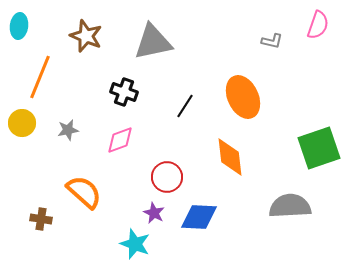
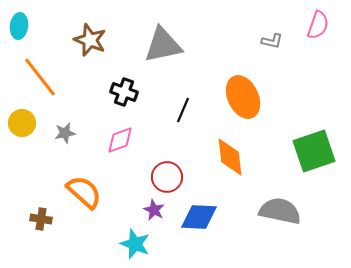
brown star: moved 4 px right, 4 px down
gray triangle: moved 10 px right, 3 px down
orange line: rotated 60 degrees counterclockwise
black line: moved 2 px left, 4 px down; rotated 10 degrees counterclockwise
gray star: moved 3 px left, 3 px down
green square: moved 5 px left, 3 px down
gray semicircle: moved 10 px left, 5 px down; rotated 15 degrees clockwise
purple star: moved 3 px up
